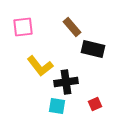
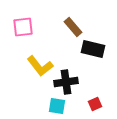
brown rectangle: moved 1 px right
